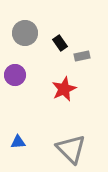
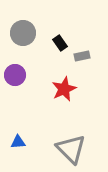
gray circle: moved 2 px left
